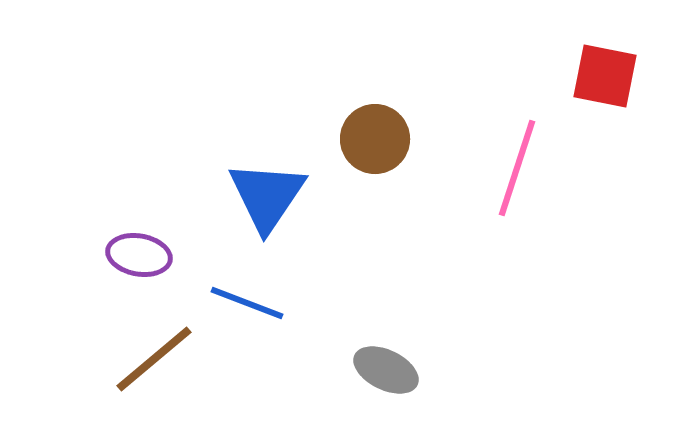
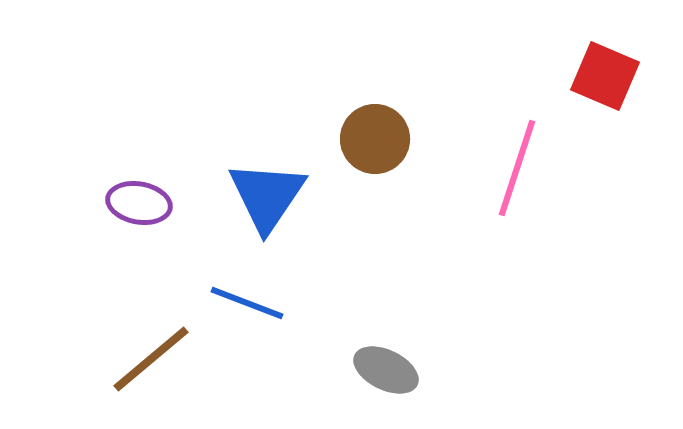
red square: rotated 12 degrees clockwise
purple ellipse: moved 52 px up
brown line: moved 3 px left
